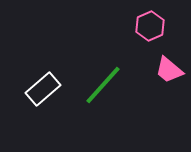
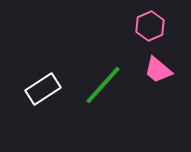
pink trapezoid: moved 11 px left
white rectangle: rotated 8 degrees clockwise
